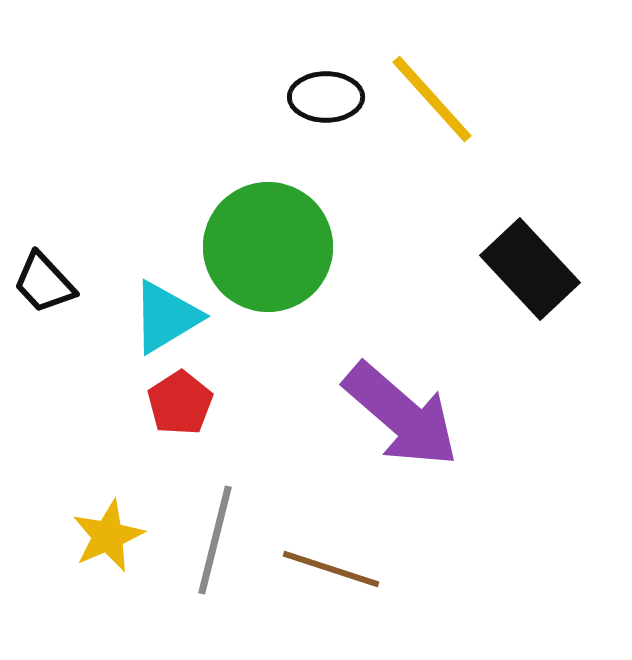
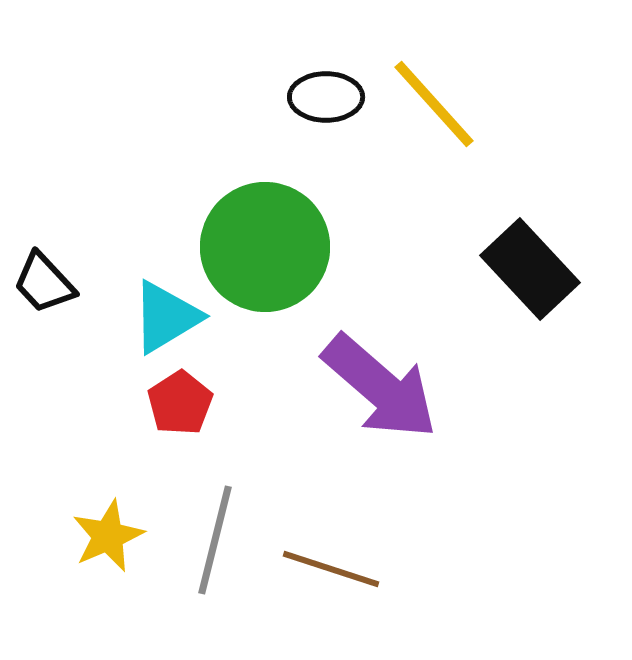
yellow line: moved 2 px right, 5 px down
green circle: moved 3 px left
purple arrow: moved 21 px left, 28 px up
